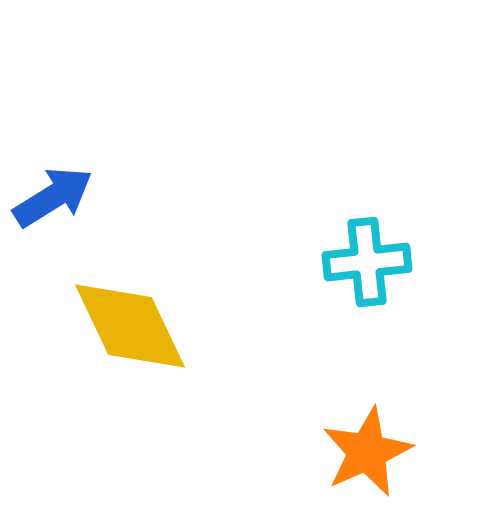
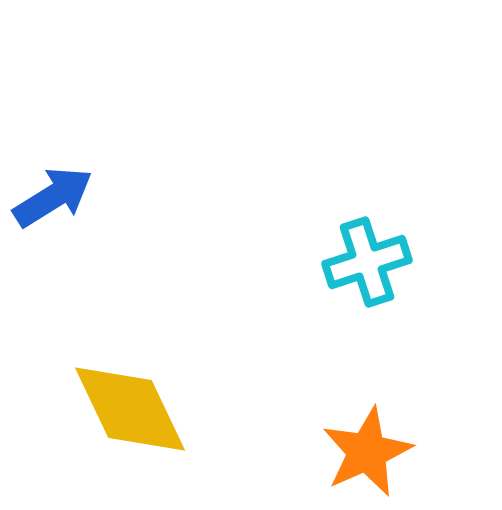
cyan cross: rotated 12 degrees counterclockwise
yellow diamond: moved 83 px down
